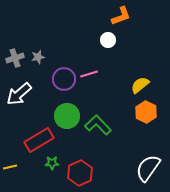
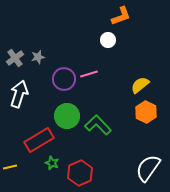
gray cross: rotated 18 degrees counterclockwise
white arrow: rotated 148 degrees clockwise
green star: rotated 24 degrees clockwise
